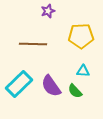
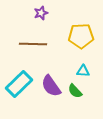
purple star: moved 7 px left, 2 px down
